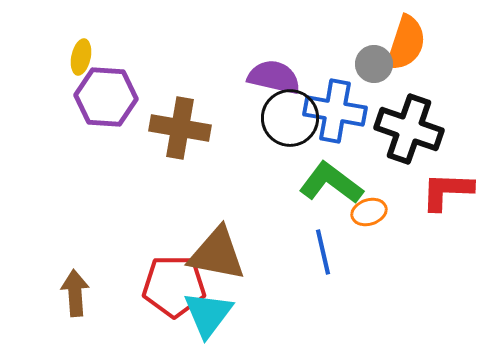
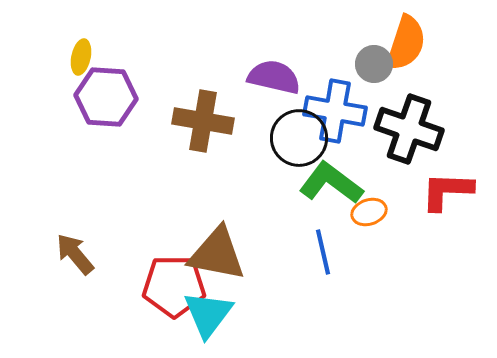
black circle: moved 9 px right, 20 px down
brown cross: moved 23 px right, 7 px up
brown arrow: moved 39 px up; rotated 36 degrees counterclockwise
